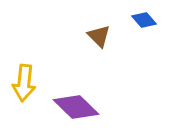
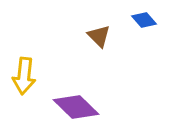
yellow arrow: moved 7 px up
